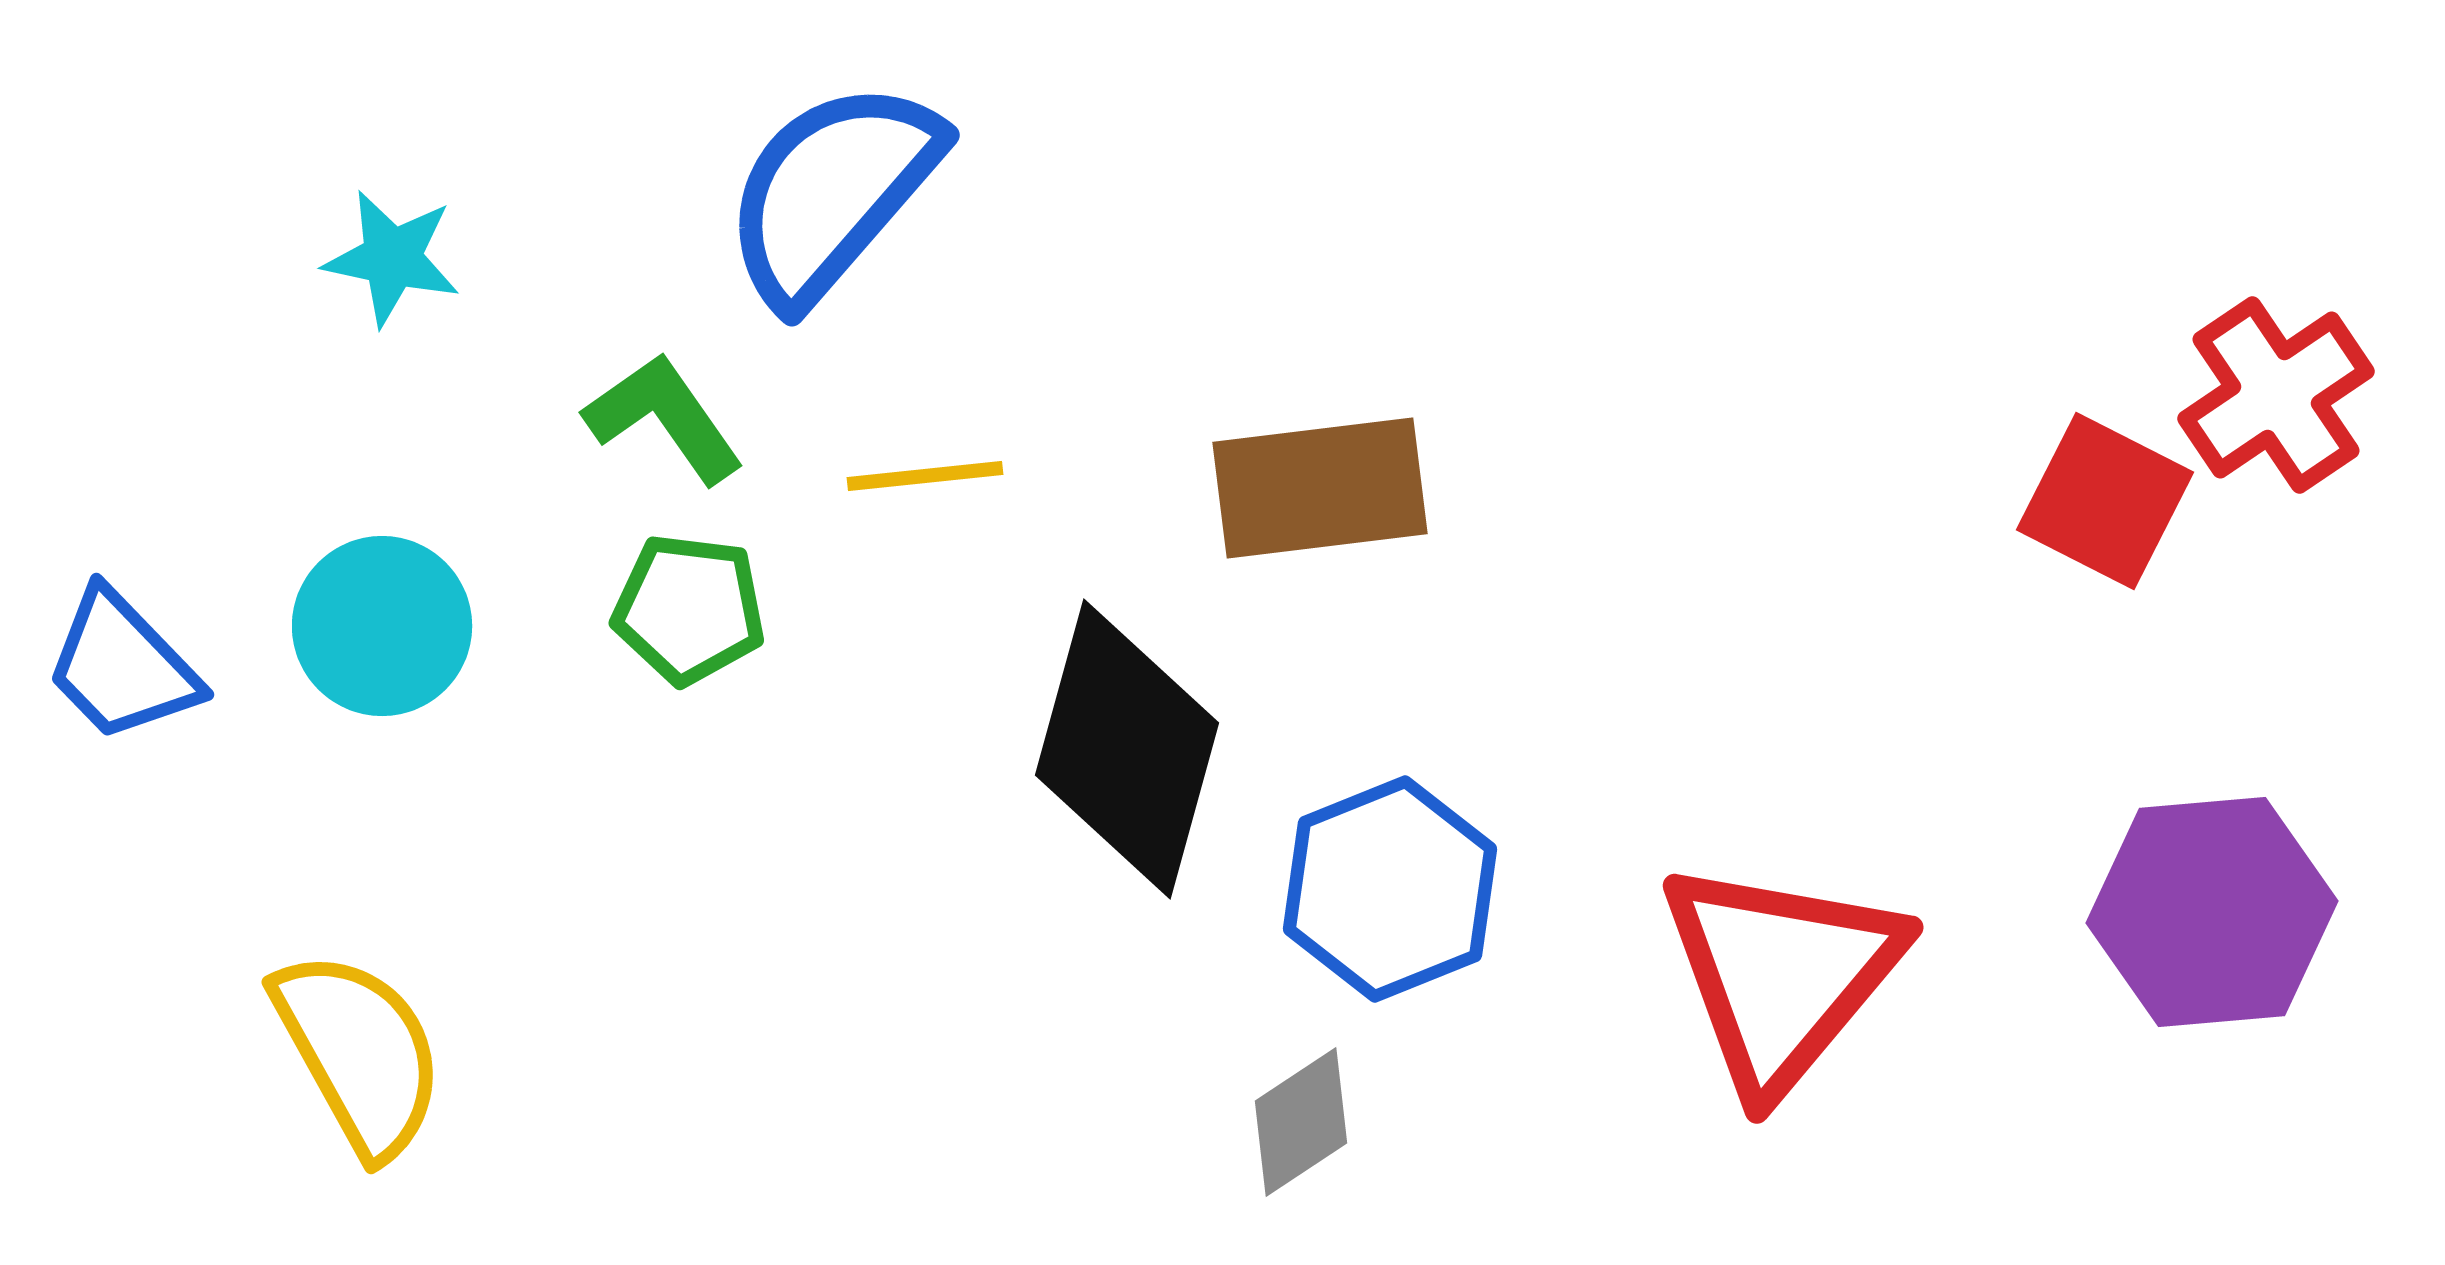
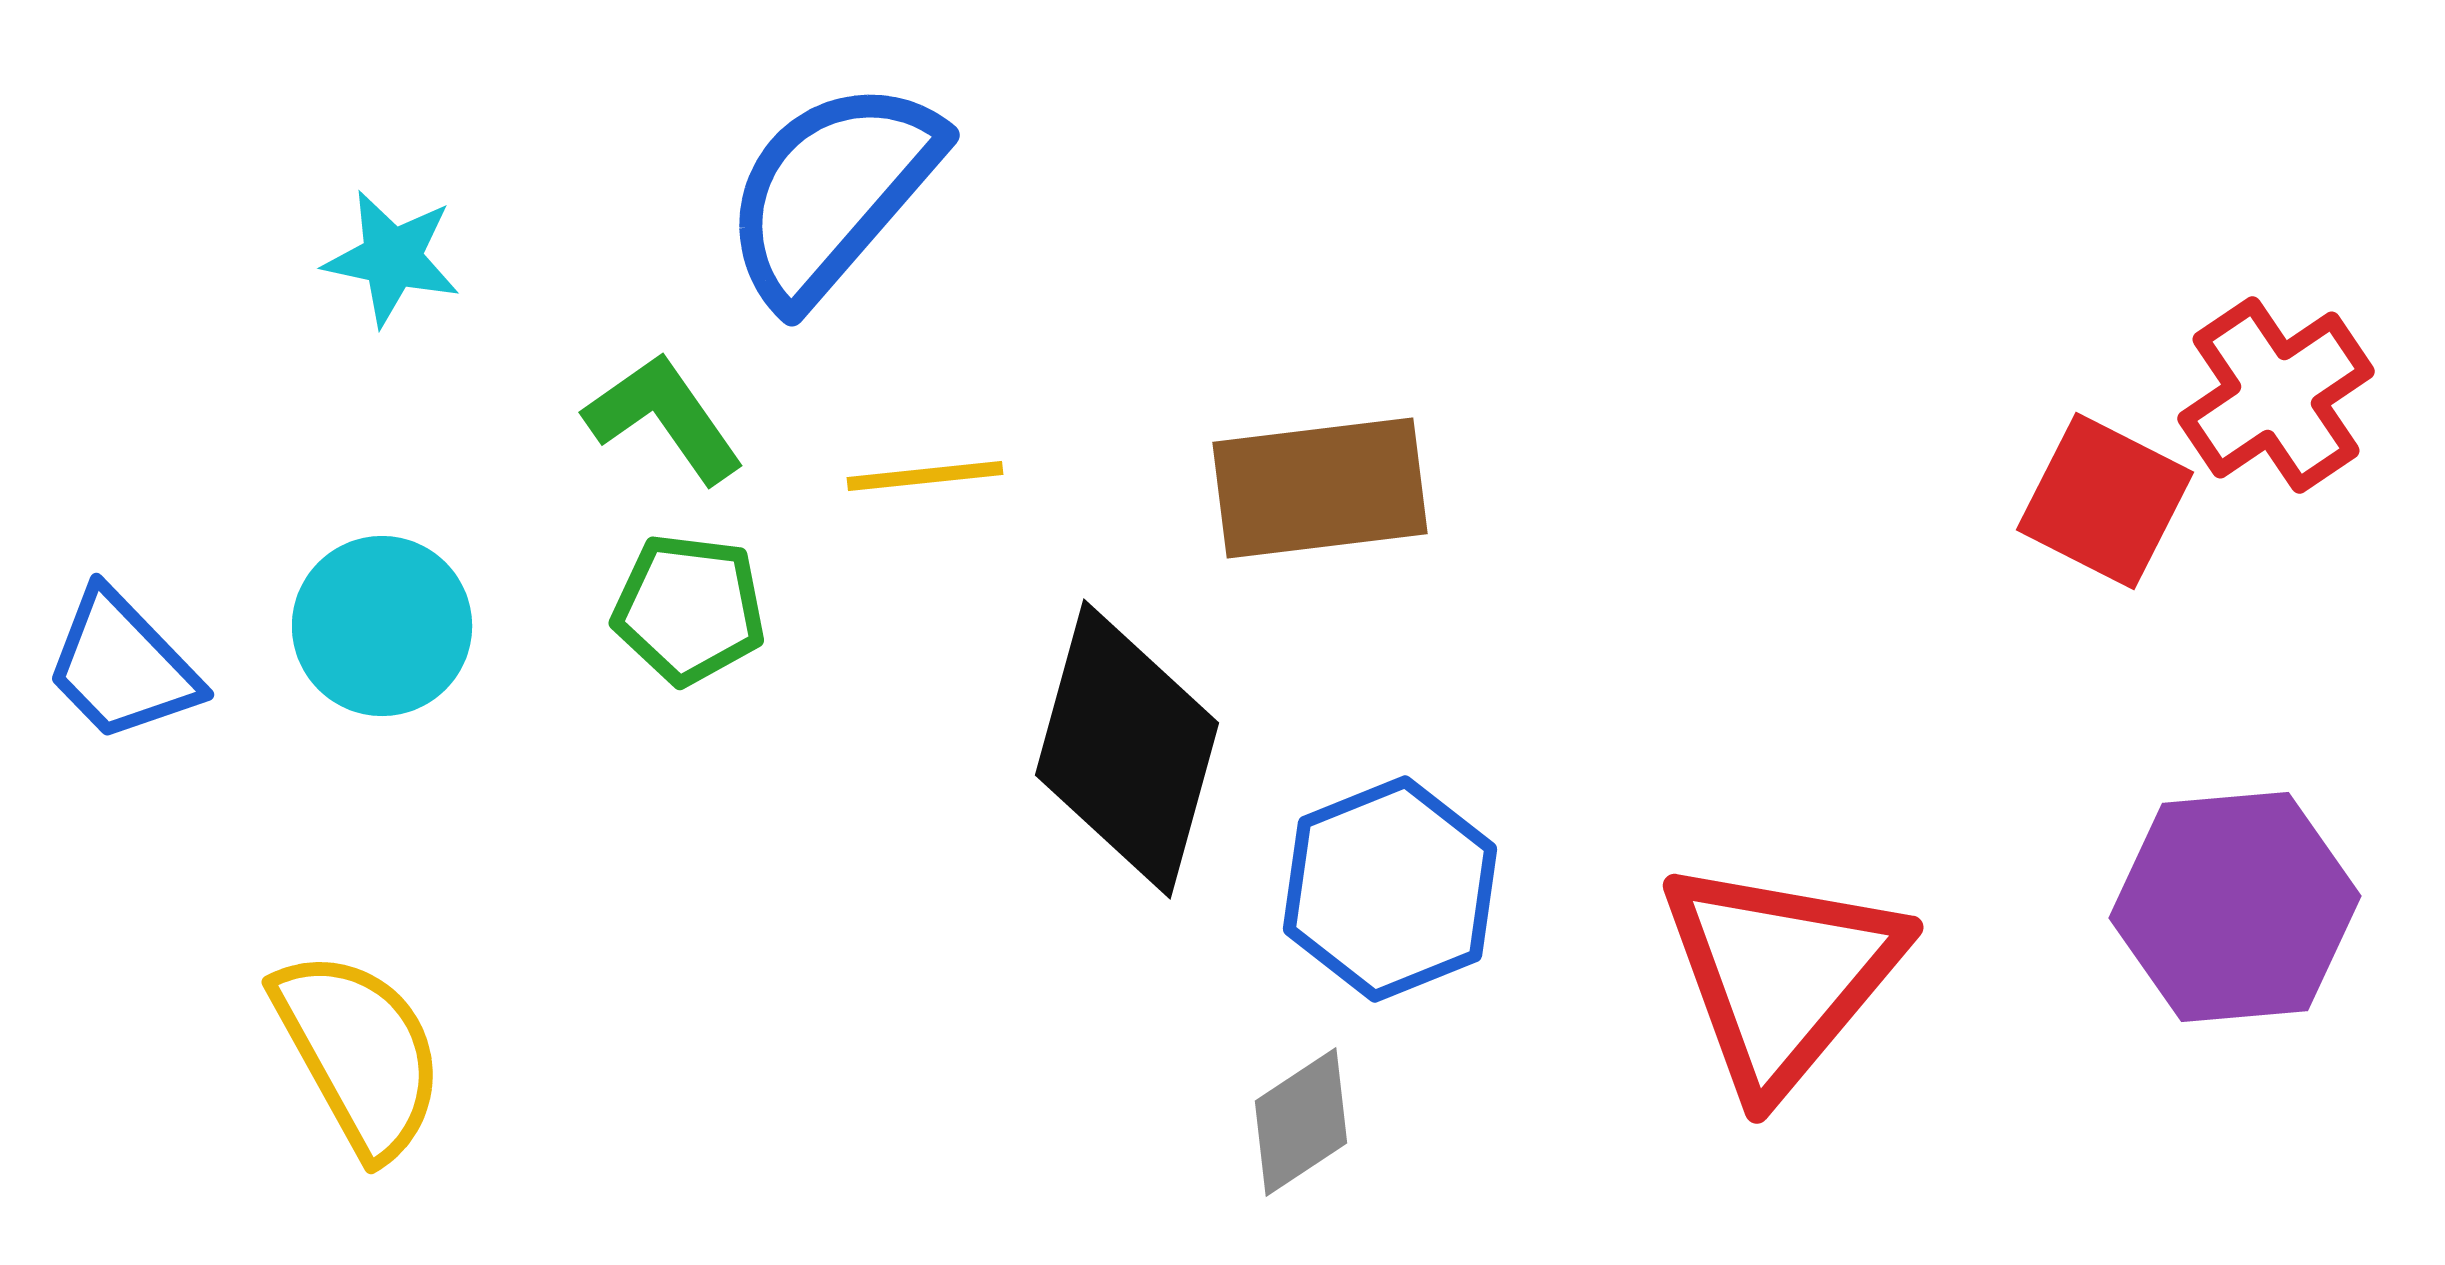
purple hexagon: moved 23 px right, 5 px up
